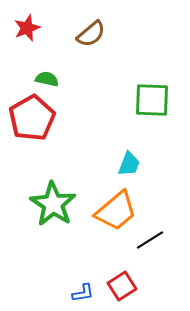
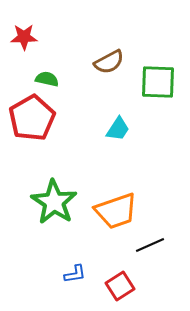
red star: moved 3 px left, 9 px down; rotated 20 degrees clockwise
brown semicircle: moved 18 px right, 28 px down; rotated 12 degrees clockwise
green square: moved 6 px right, 18 px up
cyan trapezoid: moved 11 px left, 35 px up; rotated 12 degrees clockwise
green star: moved 1 px right, 2 px up
orange trapezoid: rotated 21 degrees clockwise
black line: moved 5 px down; rotated 8 degrees clockwise
red square: moved 2 px left
blue L-shape: moved 8 px left, 19 px up
